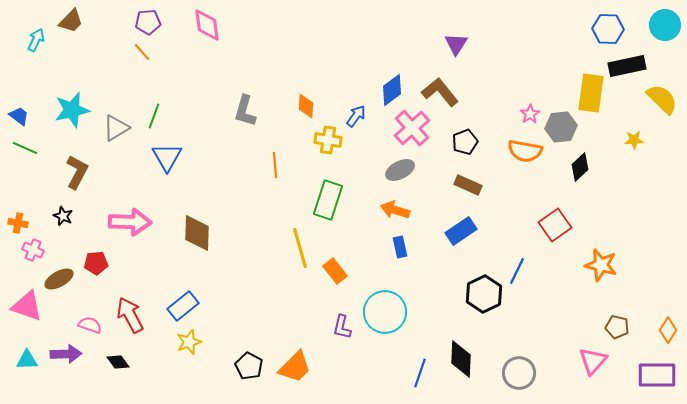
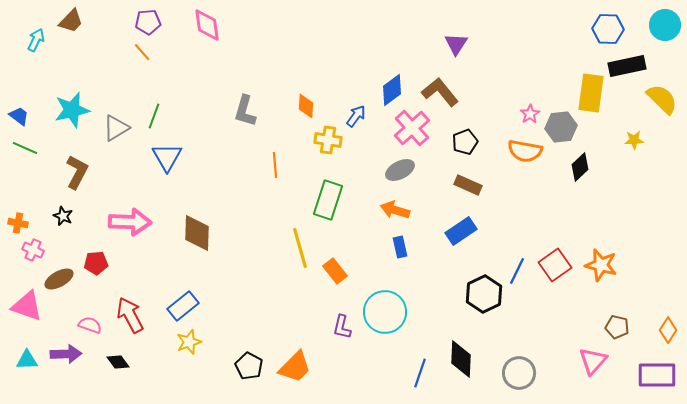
red square at (555, 225): moved 40 px down
